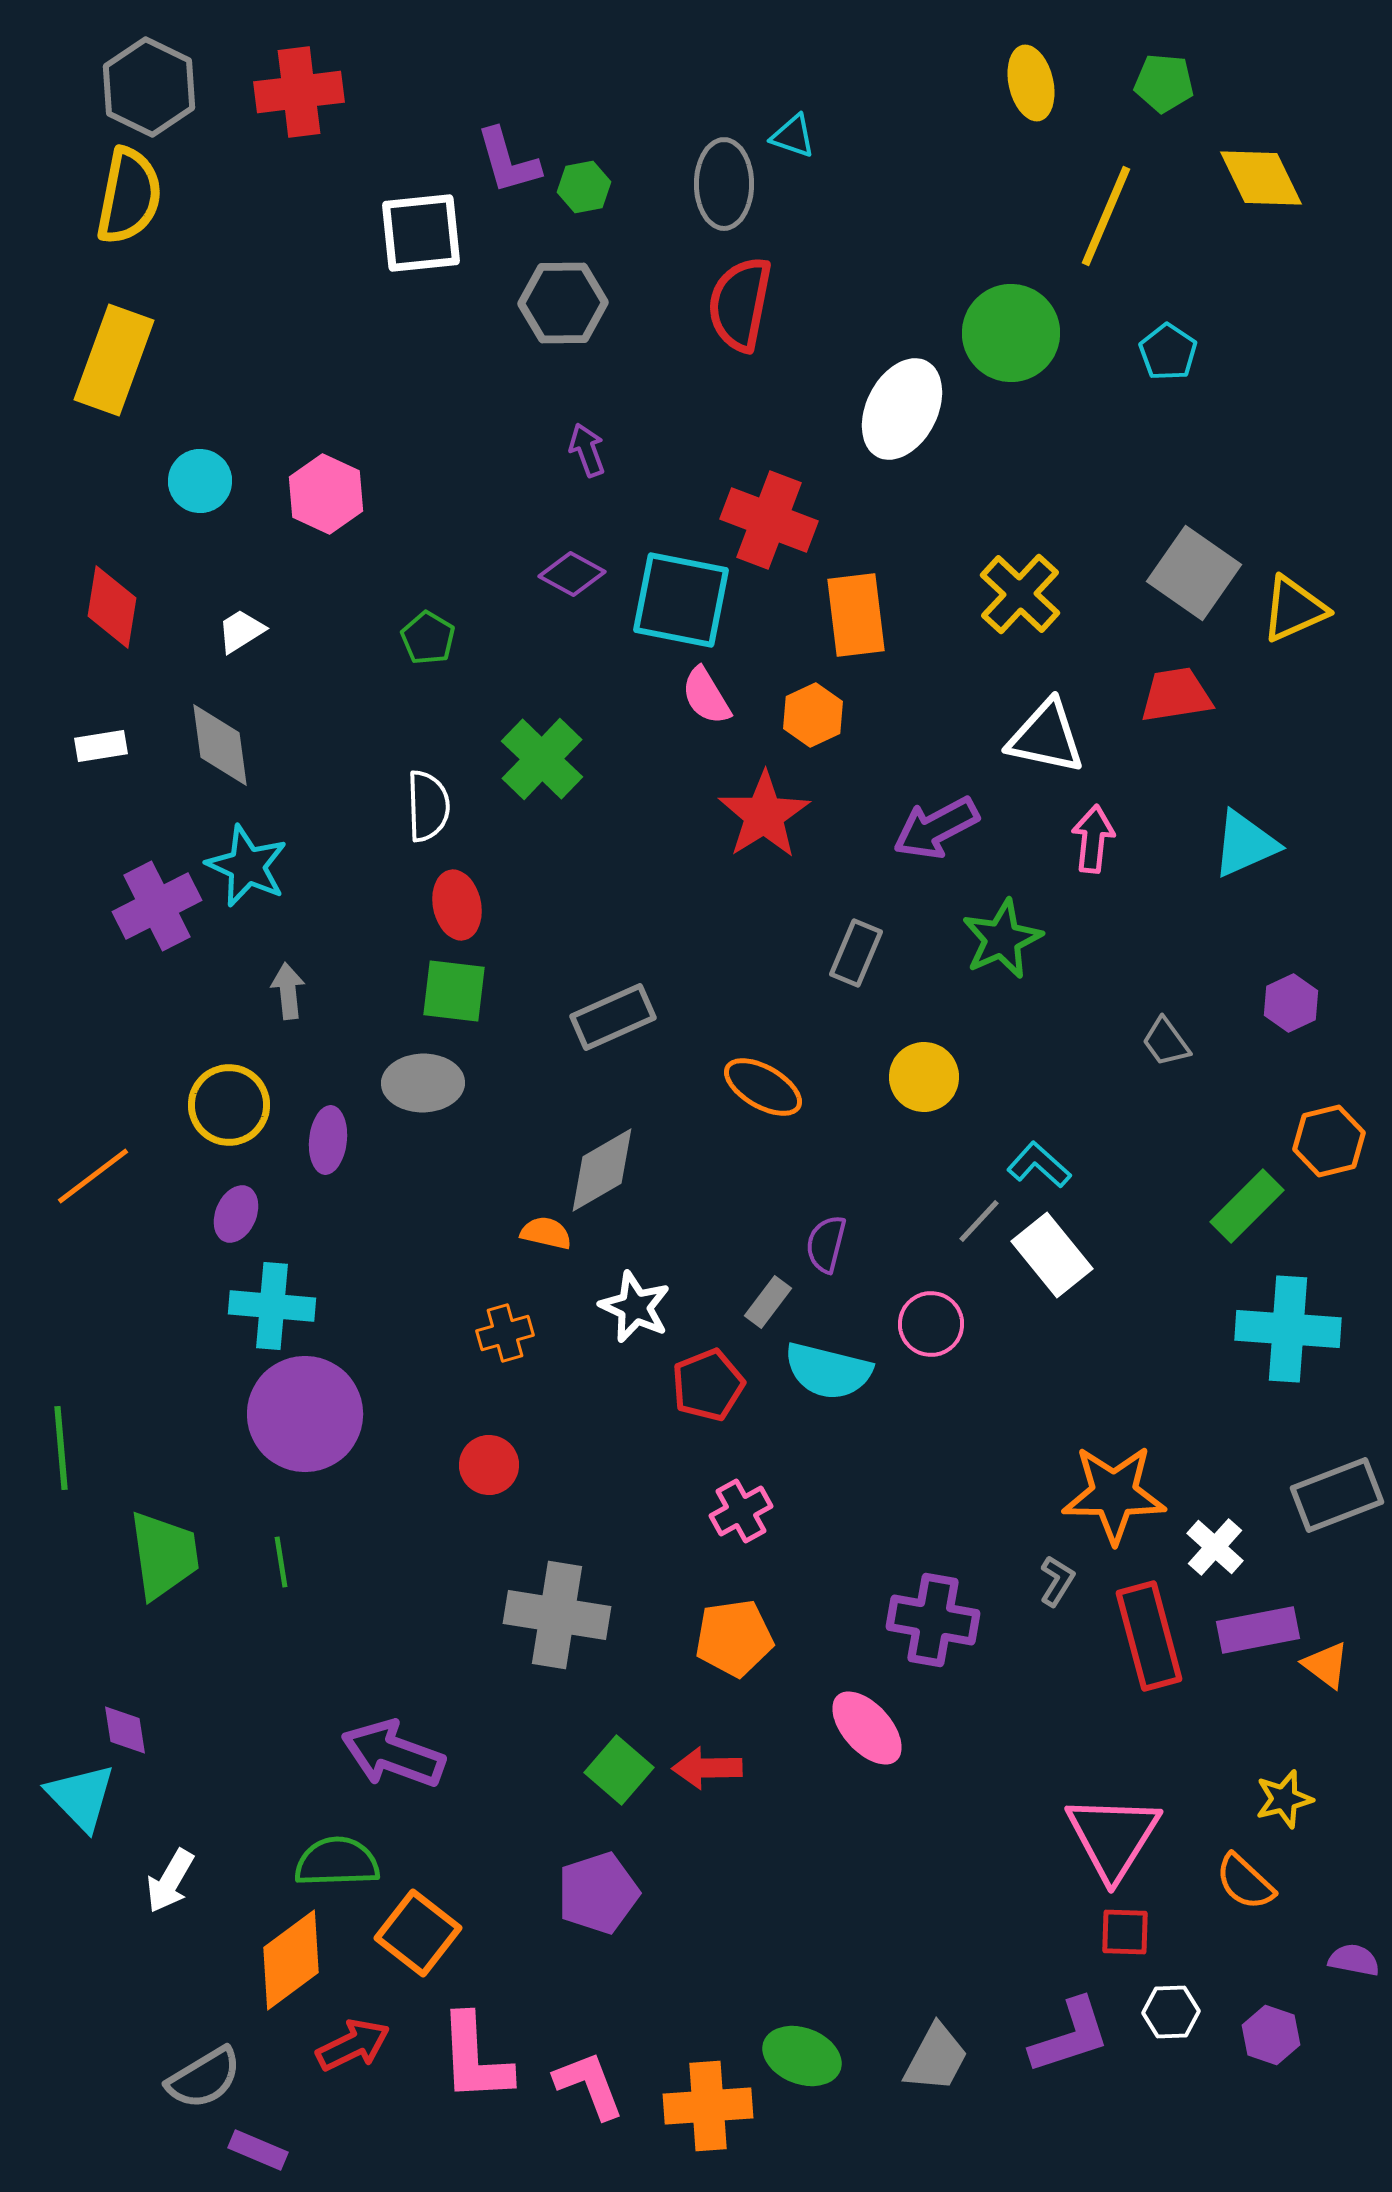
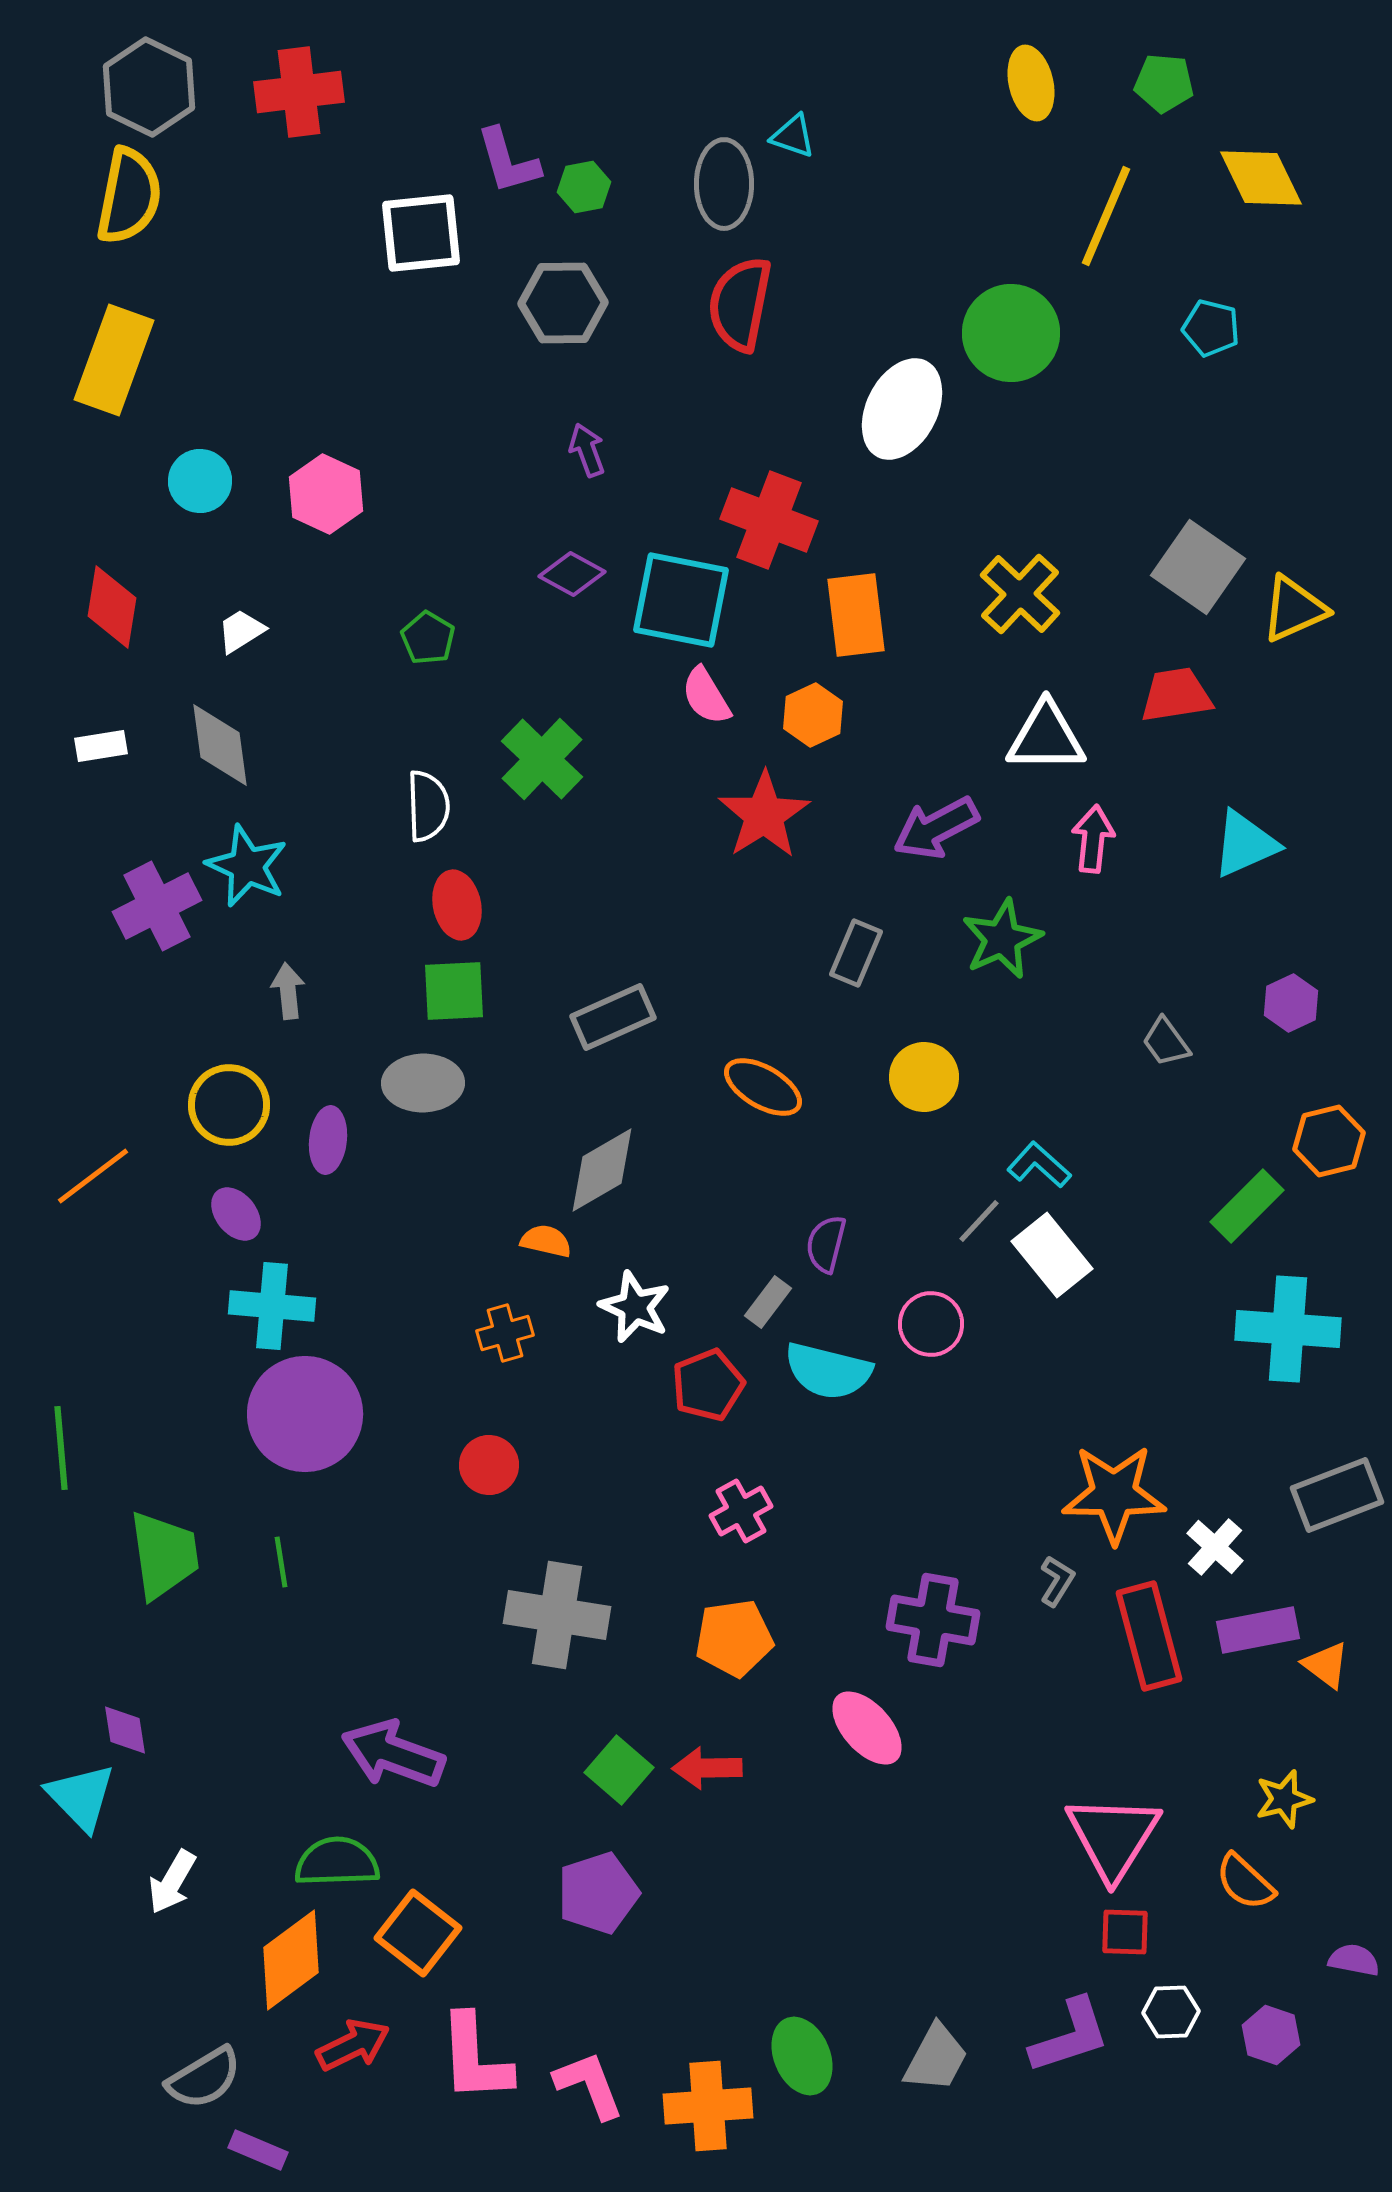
cyan pentagon at (1168, 352): moved 43 px right, 24 px up; rotated 20 degrees counterclockwise
gray square at (1194, 573): moved 4 px right, 6 px up
white triangle at (1046, 737): rotated 12 degrees counterclockwise
green square at (454, 991): rotated 10 degrees counterclockwise
purple ellipse at (236, 1214): rotated 62 degrees counterclockwise
orange semicircle at (546, 1233): moved 8 px down
white arrow at (170, 1881): moved 2 px right, 1 px down
green ellipse at (802, 2056): rotated 46 degrees clockwise
